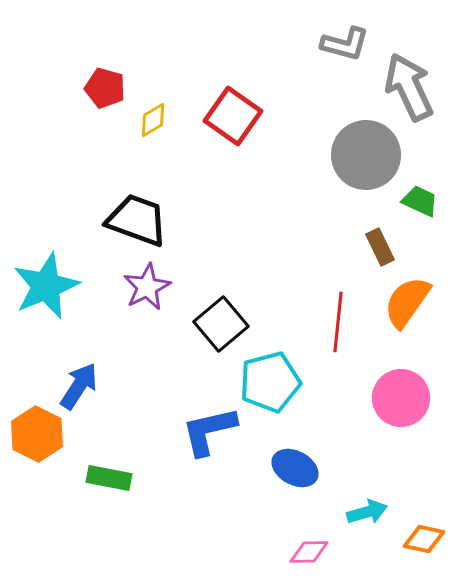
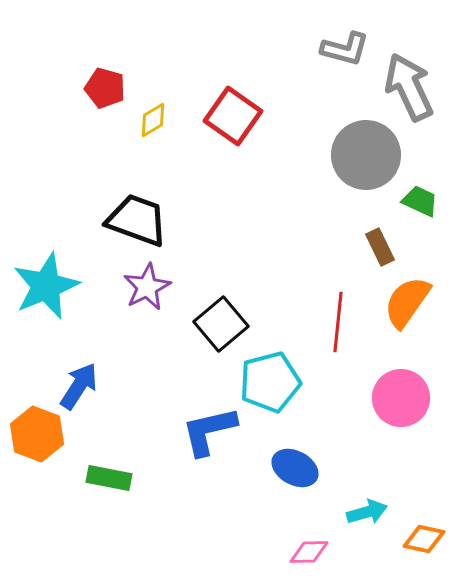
gray L-shape: moved 5 px down
orange hexagon: rotated 6 degrees counterclockwise
